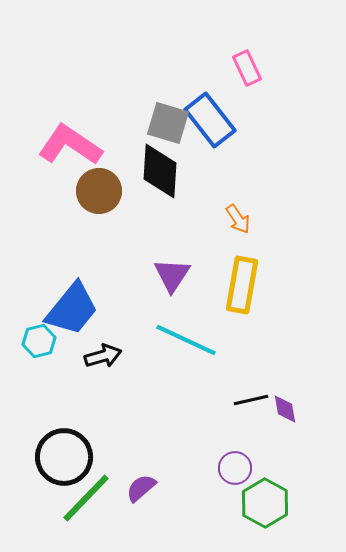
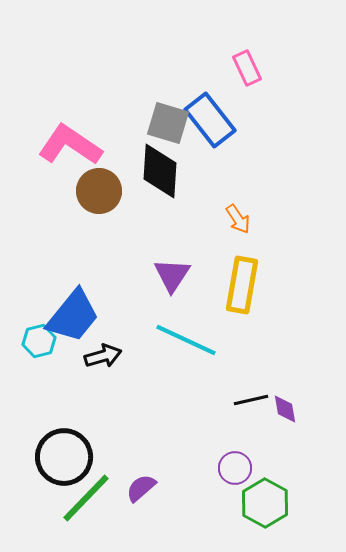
blue trapezoid: moved 1 px right, 7 px down
